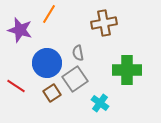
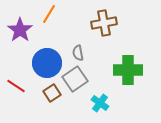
purple star: rotated 20 degrees clockwise
green cross: moved 1 px right
